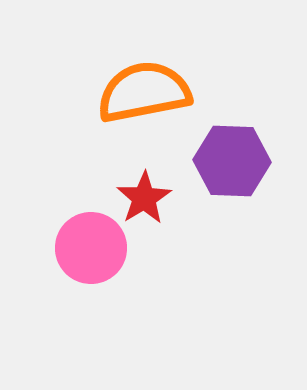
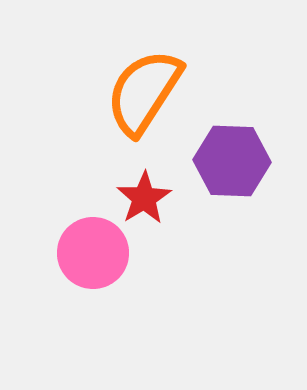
orange semicircle: rotated 46 degrees counterclockwise
pink circle: moved 2 px right, 5 px down
